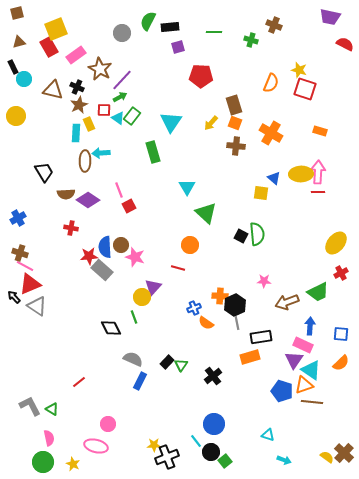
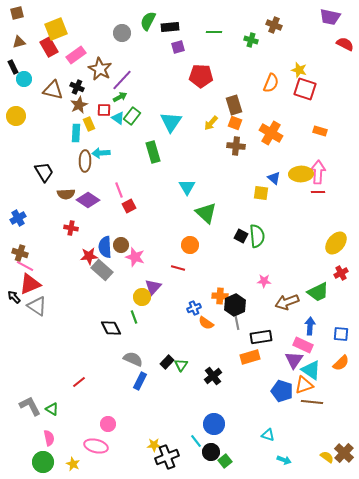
green semicircle at (257, 234): moved 2 px down
